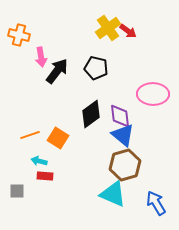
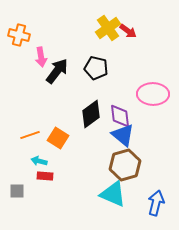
blue arrow: rotated 45 degrees clockwise
